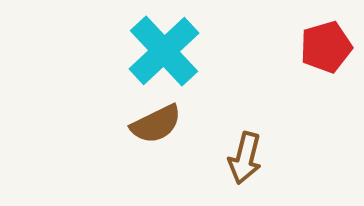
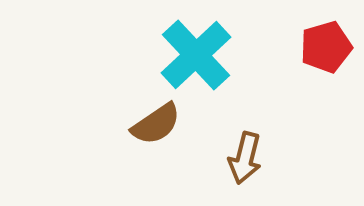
cyan cross: moved 32 px right, 4 px down
brown semicircle: rotated 8 degrees counterclockwise
